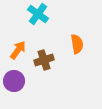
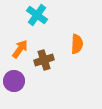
cyan cross: moved 1 px left, 1 px down
orange semicircle: rotated 12 degrees clockwise
orange arrow: moved 2 px right, 1 px up
